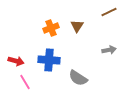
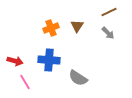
gray arrow: moved 1 px left, 17 px up; rotated 56 degrees clockwise
red arrow: moved 1 px left
